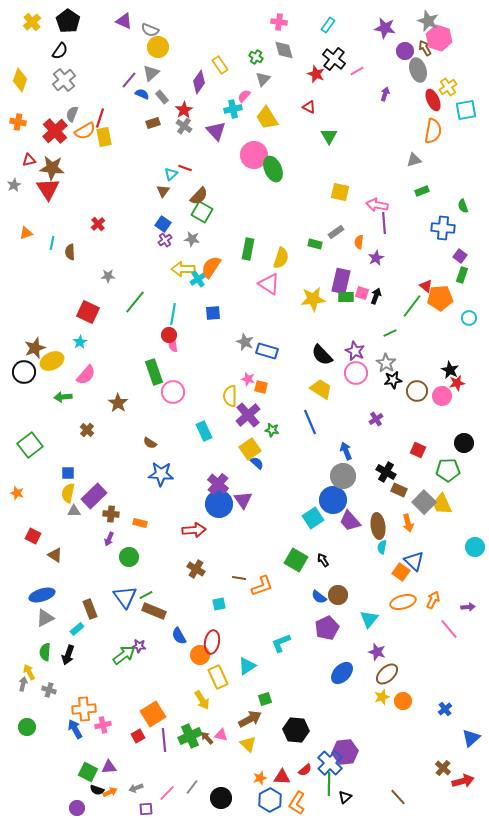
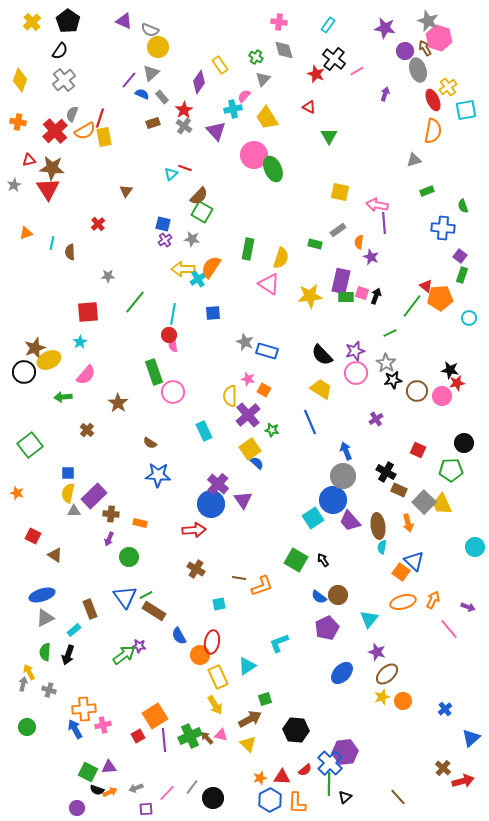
brown triangle at (163, 191): moved 37 px left
green rectangle at (422, 191): moved 5 px right
blue square at (163, 224): rotated 21 degrees counterclockwise
gray rectangle at (336, 232): moved 2 px right, 2 px up
purple star at (376, 258): moved 5 px left, 1 px up; rotated 21 degrees counterclockwise
yellow star at (313, 299): moved 3 px left, 3 px up
red square at (88, 312): rotated 30 degrees counterclockwise
purple star at (355, 351): rotated 30 degrees clockwise
yellow ellipse at (52, 361): moved 3 px left, 1 px up
black star at (450, 370): rotated 18 degrees counterclockwise
orange square at (261, 387): moved 3 px right, 3 px down; rotated 16 degrees clockwise
green pentagon at (448, 470): moved 3 px right
blue star at (161, 474): moved 3 px left, 1 px down
blue circle at (219, 504): moved 8 px left
purple arrow at (468, 607): rotated 24 degrees clockwise
brown rectangle at (154, 611): rotated 10 degrees clockwise
cyan rectangle at (77, 629): moved 3 px left, 1 px down
cyan L-shape at (281, 643): moved 2 px left
yellow arrow at (202, 700): moved 13 px right, 5 px down
orange square at (153, 714): moved 2 px right, 2 px down
black circle at (221, 798): moved 8 px left
orange L-shape at (297, 803): rotated 30 degrees counterclockwise
